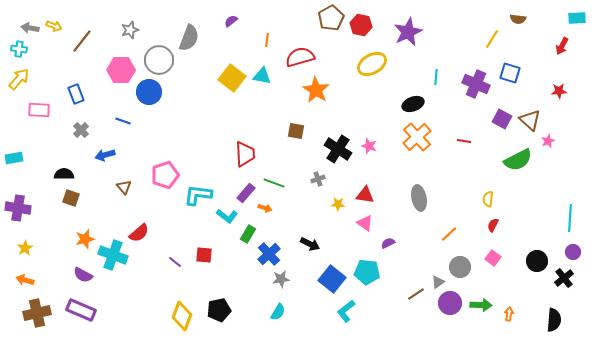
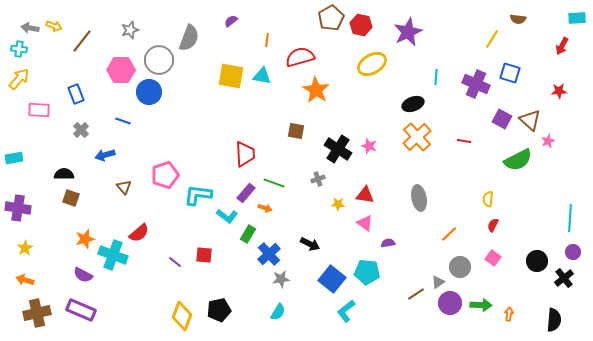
yellow square at (232, 78): moved 1 px left, 2 px up; rotated 28 degrees counterclockwise
purple semicircle at (388, 243): rotated 16 degrees clockwise
